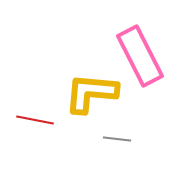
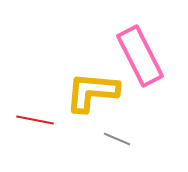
yellow L-shape: moved 1 px right, 1 px up
gray line: rotated 16 degrees clockwise
